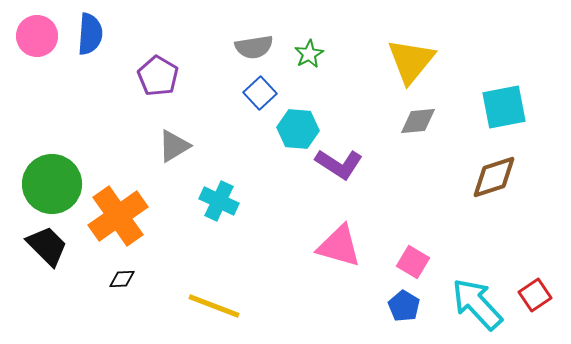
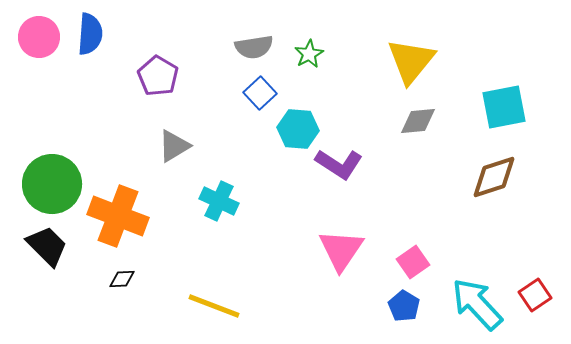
pink circle: moved 2 px right, 1 px down
orange cross: rotated 34 degrees counterclockwise
pink triangle: moved 2 px right, 4 px down; rotated 48 degrees clockwise
pink square: rotated 24 degrees clockwise
